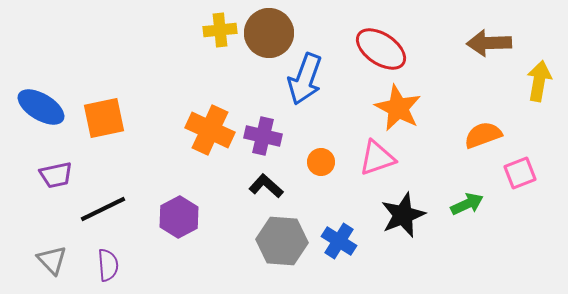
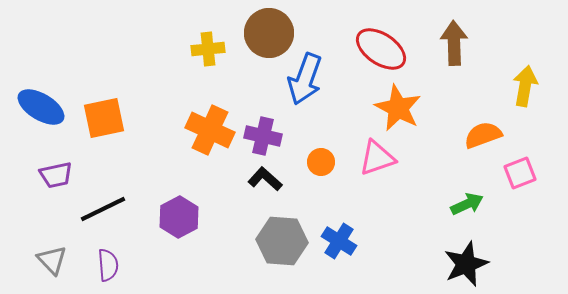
yellow cross: moved 12 px left, 19 px down
brown arrow: moved 35 px left; rotated 90 degrees clockwise
yellow arrow: moved 14 px left, 5 px down
black L-shape: moved 1 px left, 7 px up
black star: moved 63 px right, 49 px down
